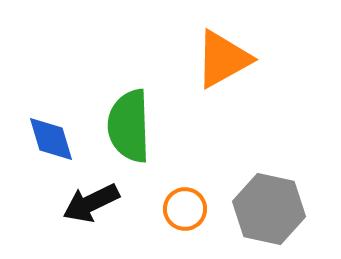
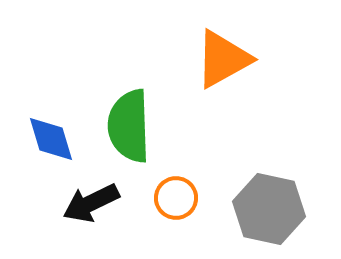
orange circle: moved 9 px left, 11 px up
